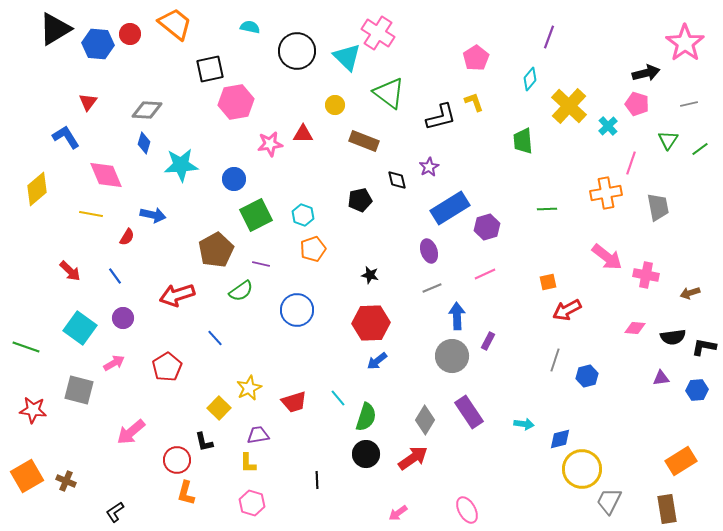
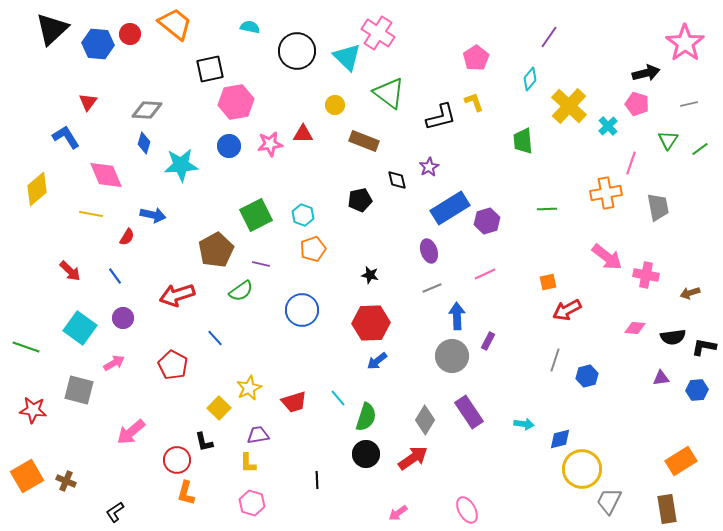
black triangle at (55, 29): moved 3 px left; rotated 12 degrees counterclockwise
purple line at (549, 37): rotated 15 degrees clockwise
blue circle at (234, 179): moved 5 px left, 33 px up
purple hexagon at (487, 227): moved 6 px up
blue circle at (297, 310): moved 5 px right
red pentagon at (167, 367): moved 6 px right, 2 px up; rotated 12 degrees counterclockwise
